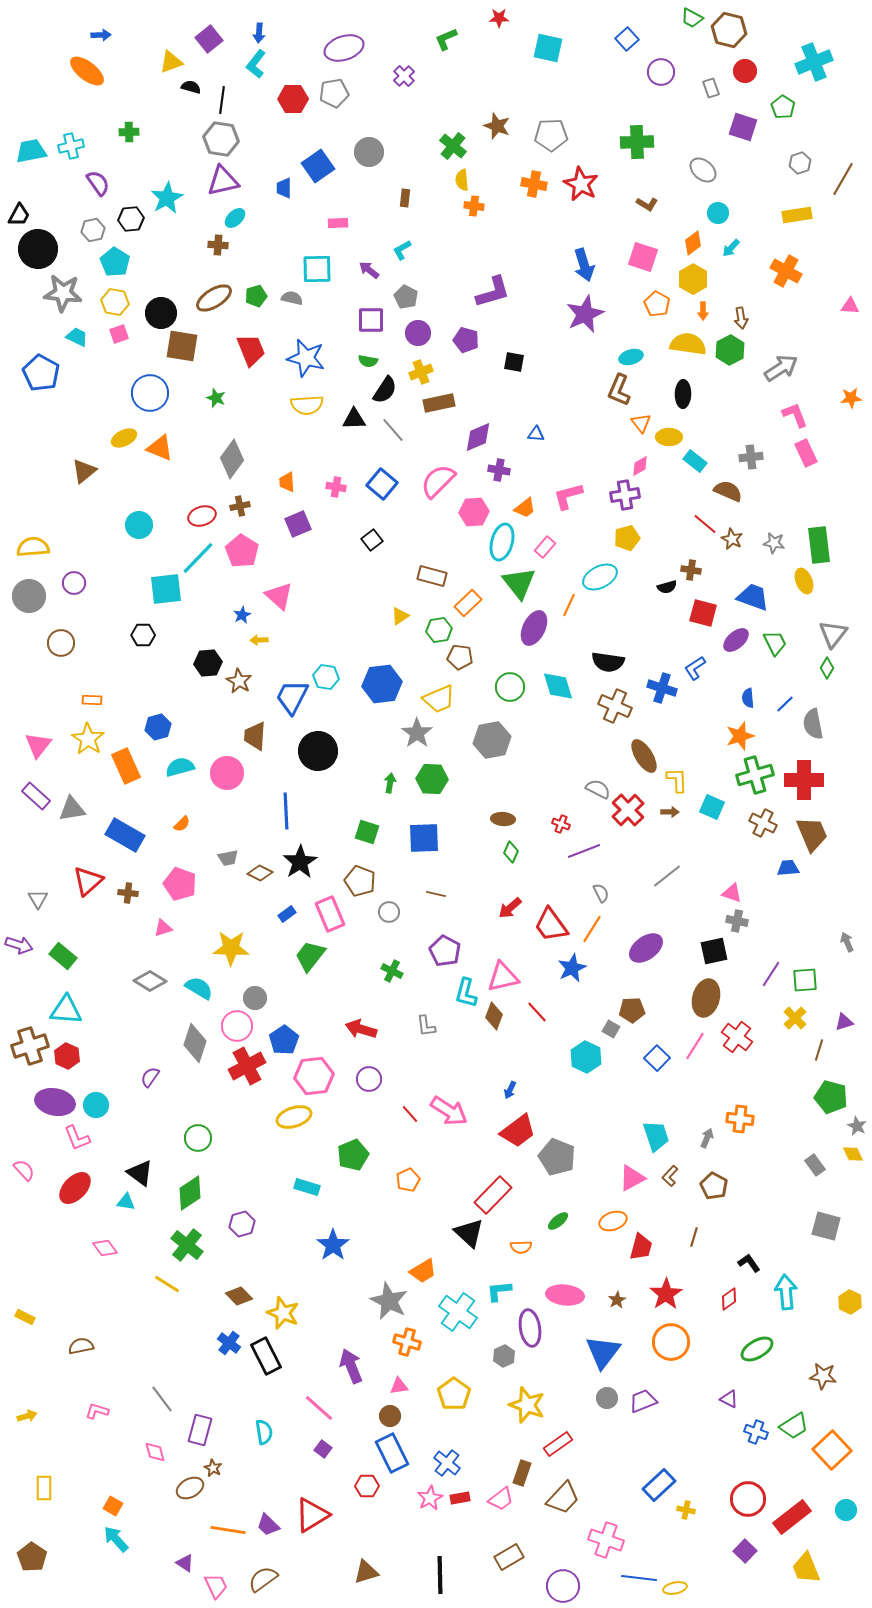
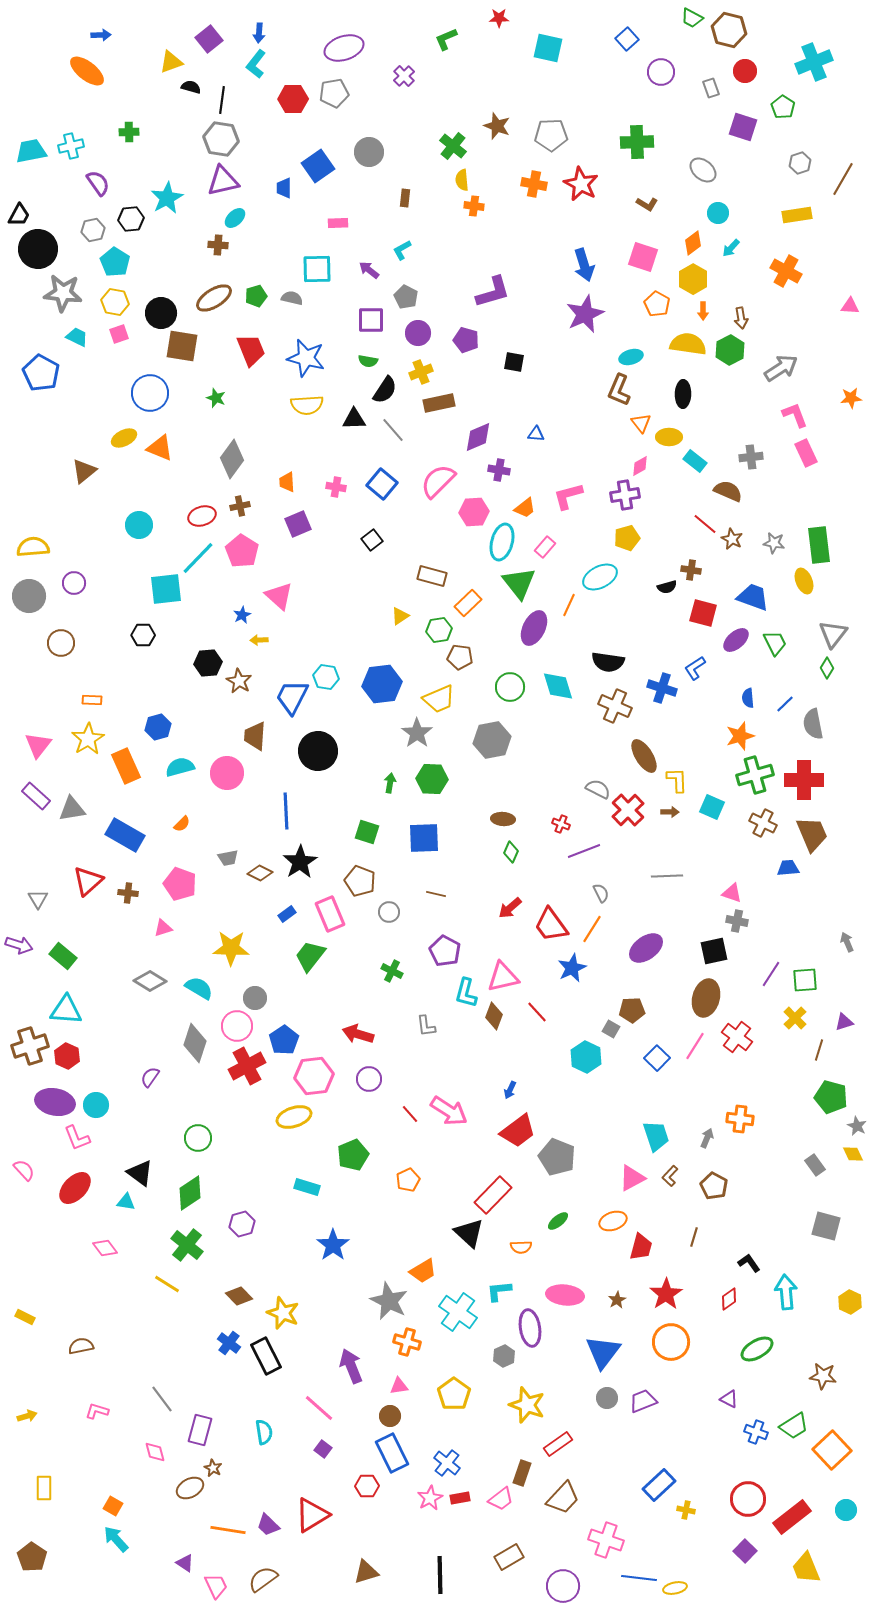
yellow star at (88, 739): rotated 8 degrees clockwise
gray line at (667, 876): rotated 36 degrees clockwise
red arrow at (361, 1029): moved 3 px left, 5 px down
